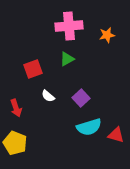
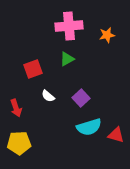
yellow pentagon: moved 4 px right; rotated 25 degrees counterclockwise
